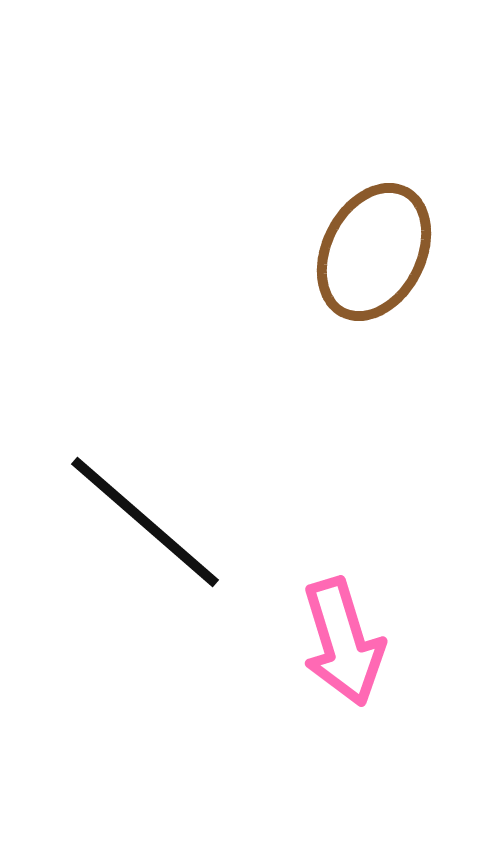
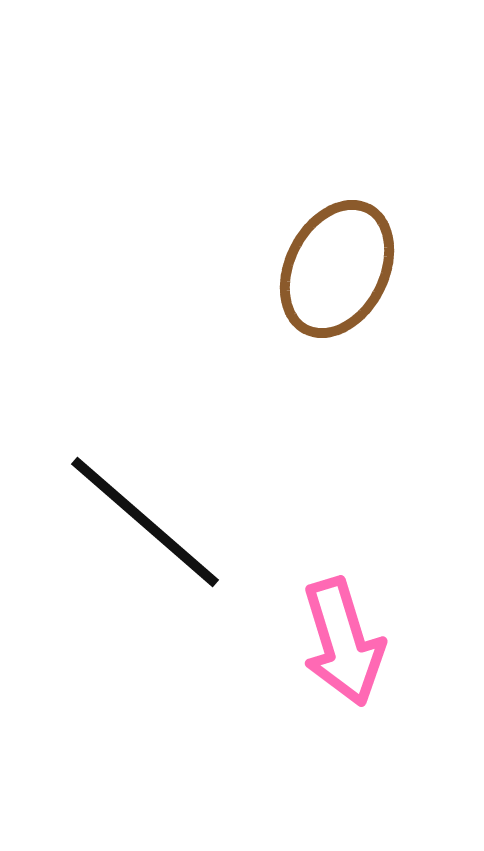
brown ellipse: moved 37 px left, 17 px down
